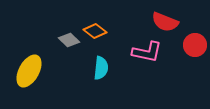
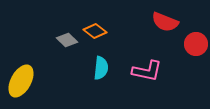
gray diamond: moved 2 px left
red circle: moved 1 px right, 1 px up
pink L-shape: moved 19 px down
yellow ellipse: moved 8 px left, 10 px down
